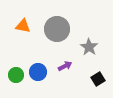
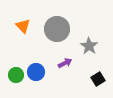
orange triangle: rotated 35 degrees clockwise
gray star: moved 1 px up
purple arrow: moved 3 px up
blue circle: moved 2 px left
